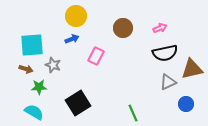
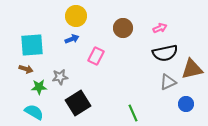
gray star: moved 7 px right, 12 px down; rotated 28 degrees counterclockwise
